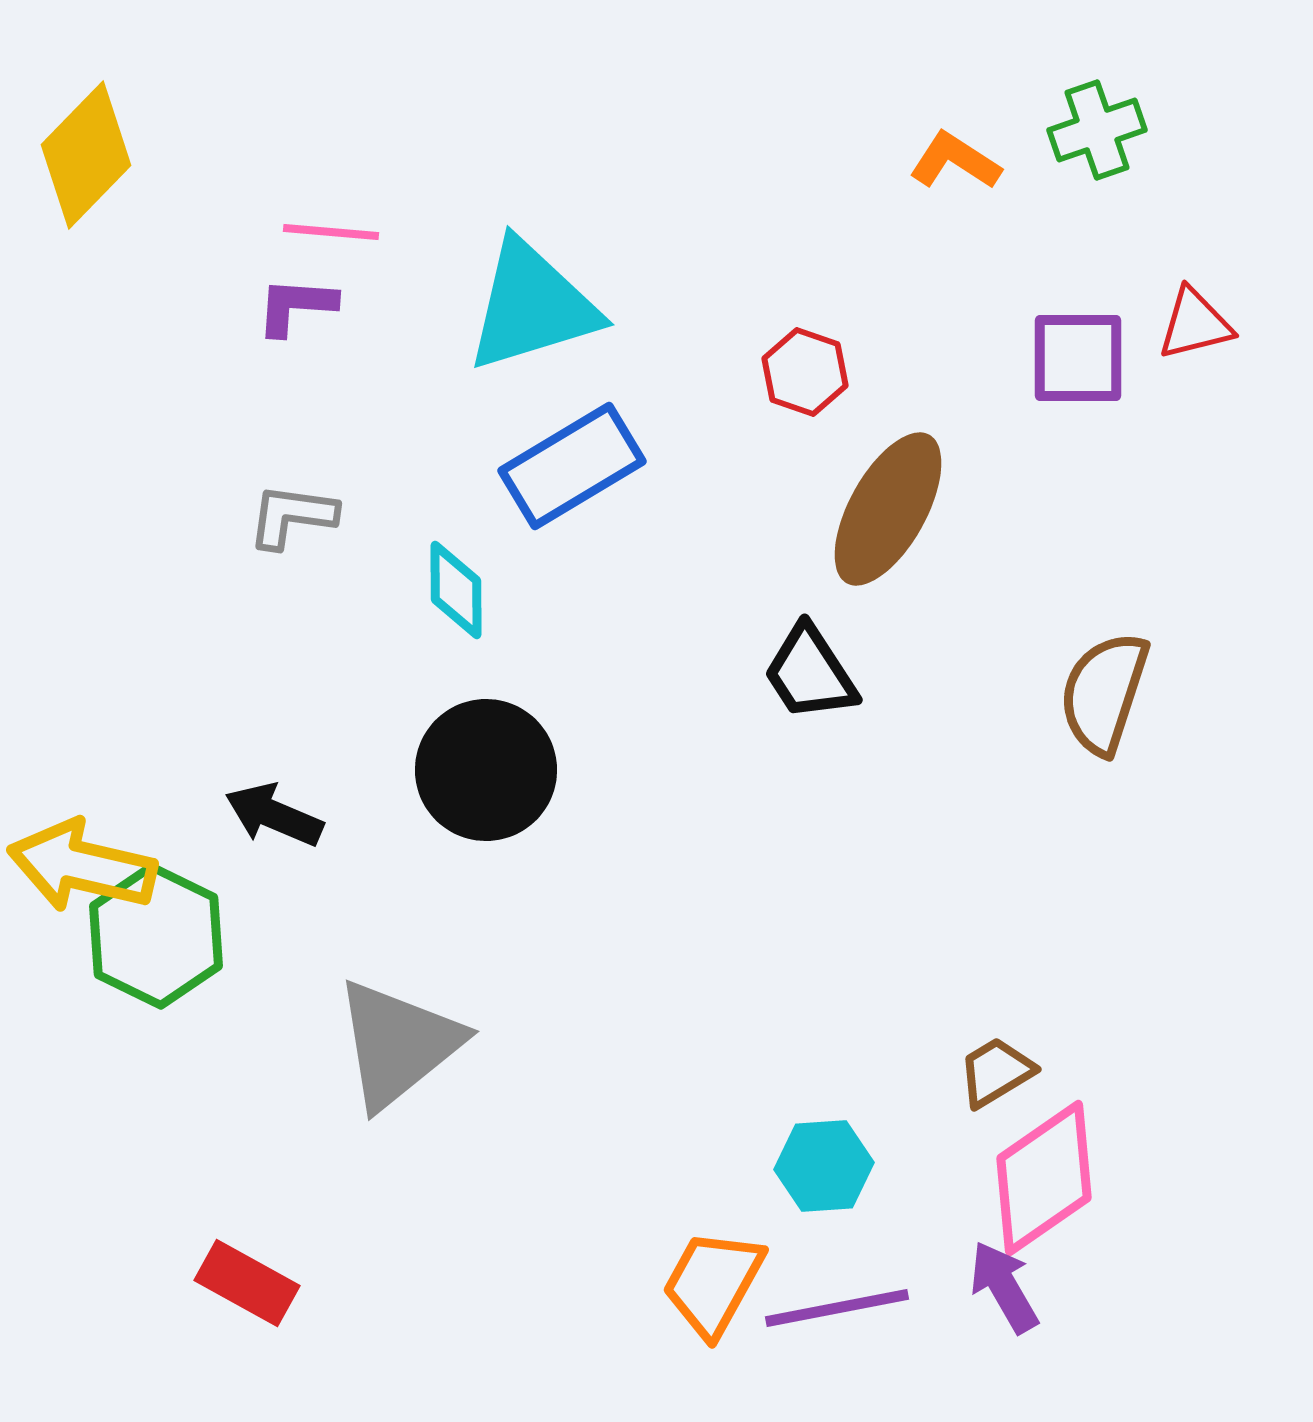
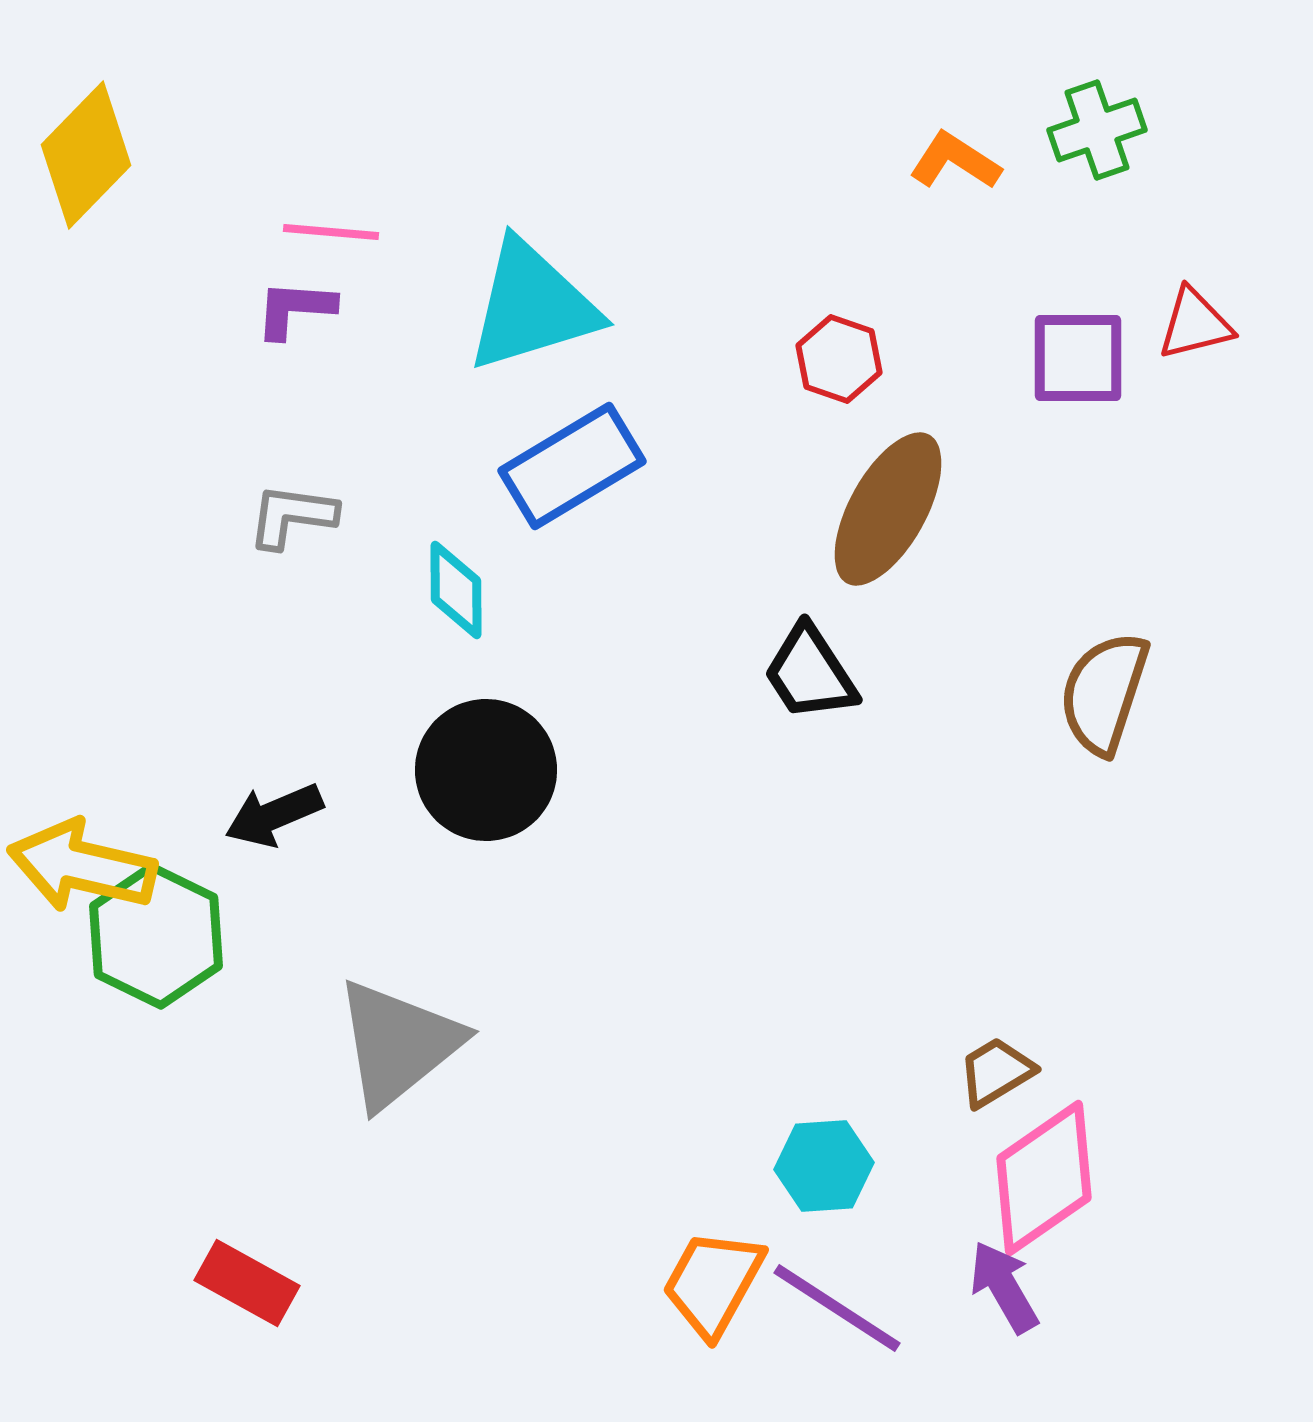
purple L-shape: moved 1 px left, 3 px down
red hexagon: moved 34 px right, 13 px up
black arrow: rotated 46 degrees counterclockwise
purple line: rotated 44 degrees clockwise
